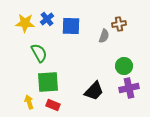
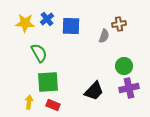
yellow arrow: rotated 24 degrees clockwise
